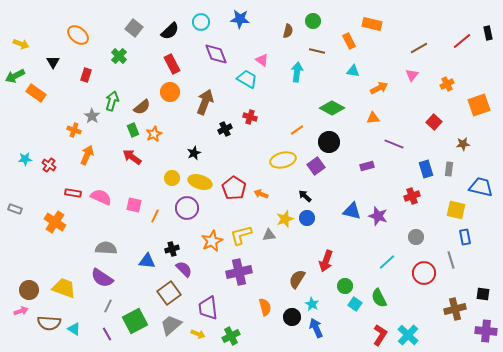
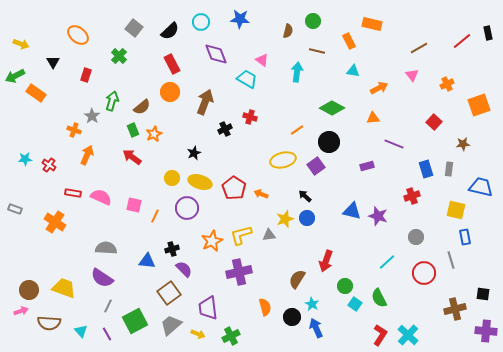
pink triangle at (412, 75): rotated 16 degrees counterclockwise
cyan triangle at (74, 329): moved 7 px right, 2 px down; rotated 16 degrees clockwise
